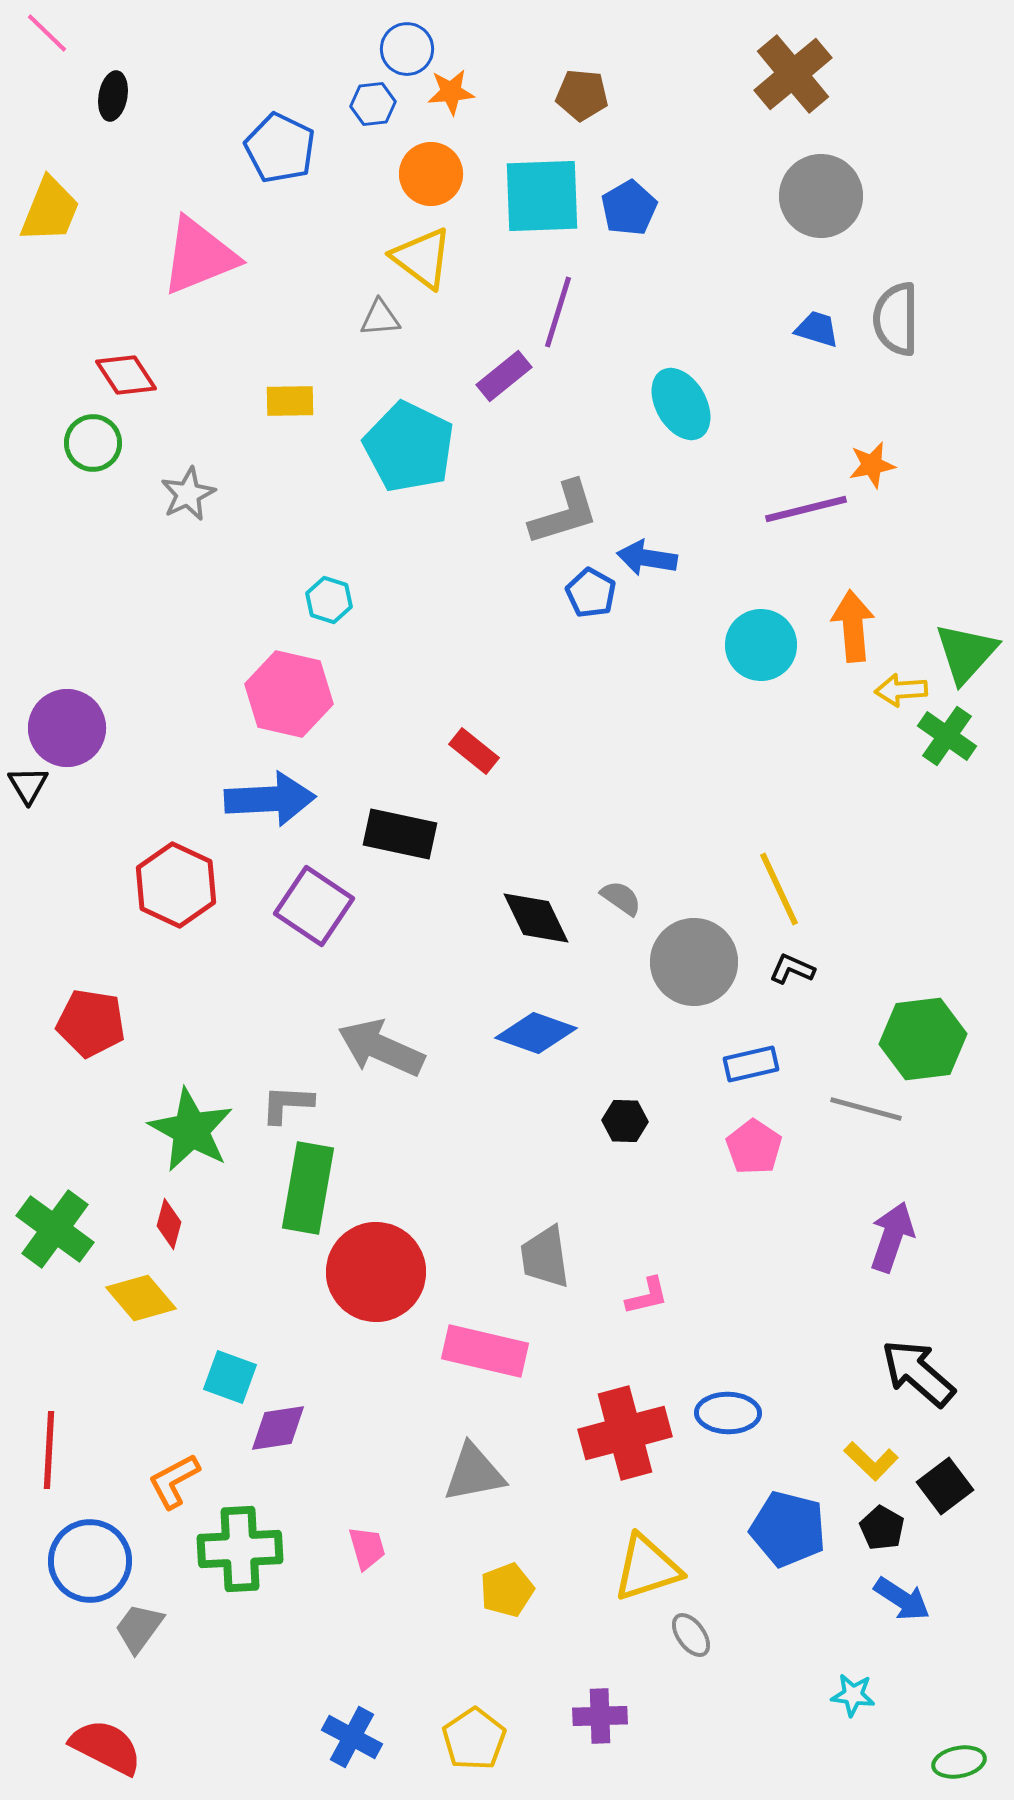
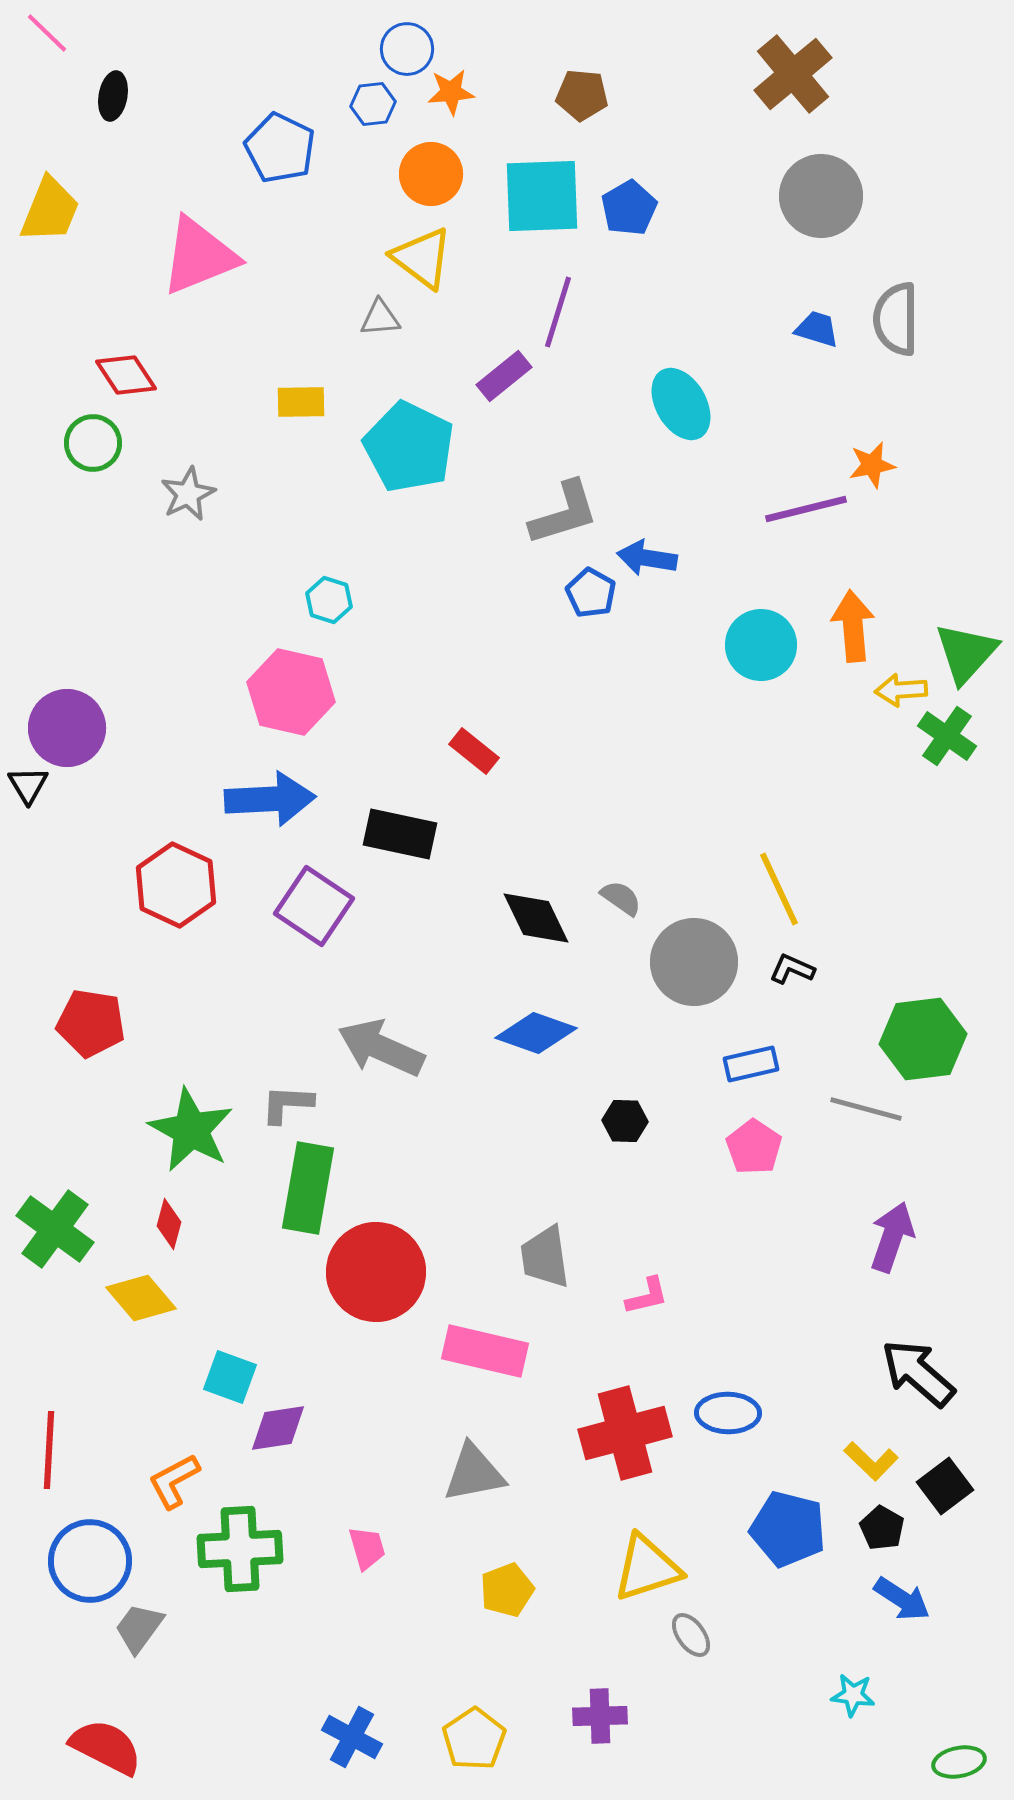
yellow rectangle at (290, 401): moved 11 px right, 1 px down
pink hexagon at (289, 694): moved 2 px right, 2 px up
